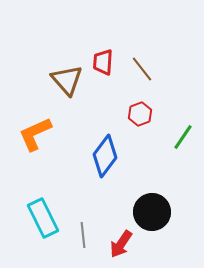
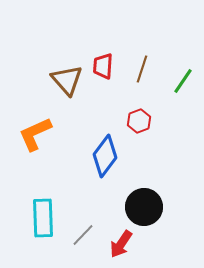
red trapezoid: moved 4 px down
brown line: rotated 56 degrees clockwise
red hexagon: moved 1 px left, 7 px down
green line: moved 56 px up
black circle: moved 8 px left, 5 px up
cyan rectangle: rotated 24 degrees clockwise
gray line: rotated 50 degrees clockwise
